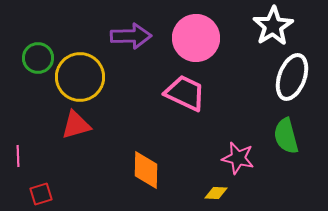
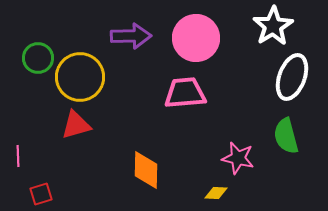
pink trapezoid: rotated 30 degrees counterclockwise
